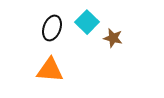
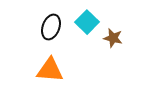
black ellipse: moved 1 px left, 1 px up
